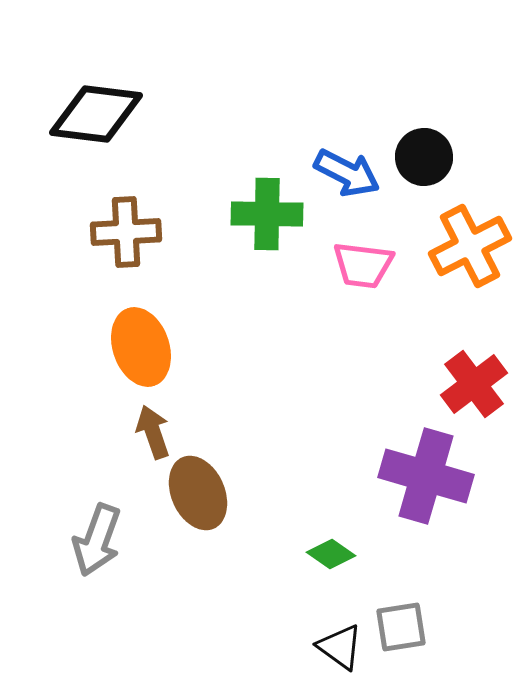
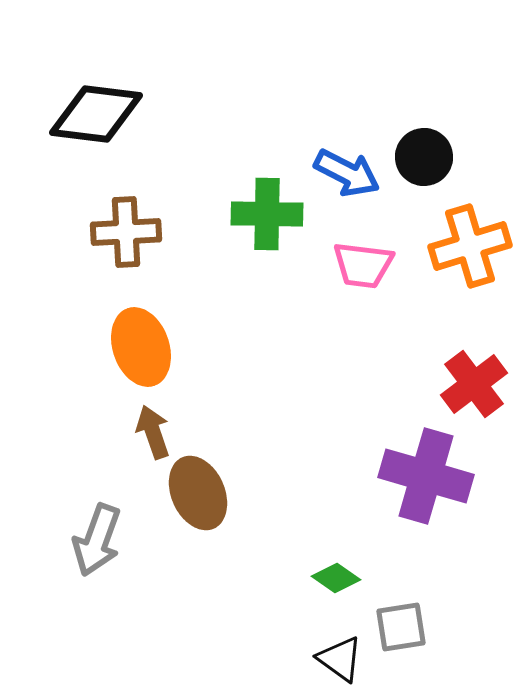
orange cross: rotated 10 degrees clockwise
green diamond: moved 5 px right, 24 px down
black triangle: moved 12 px down
